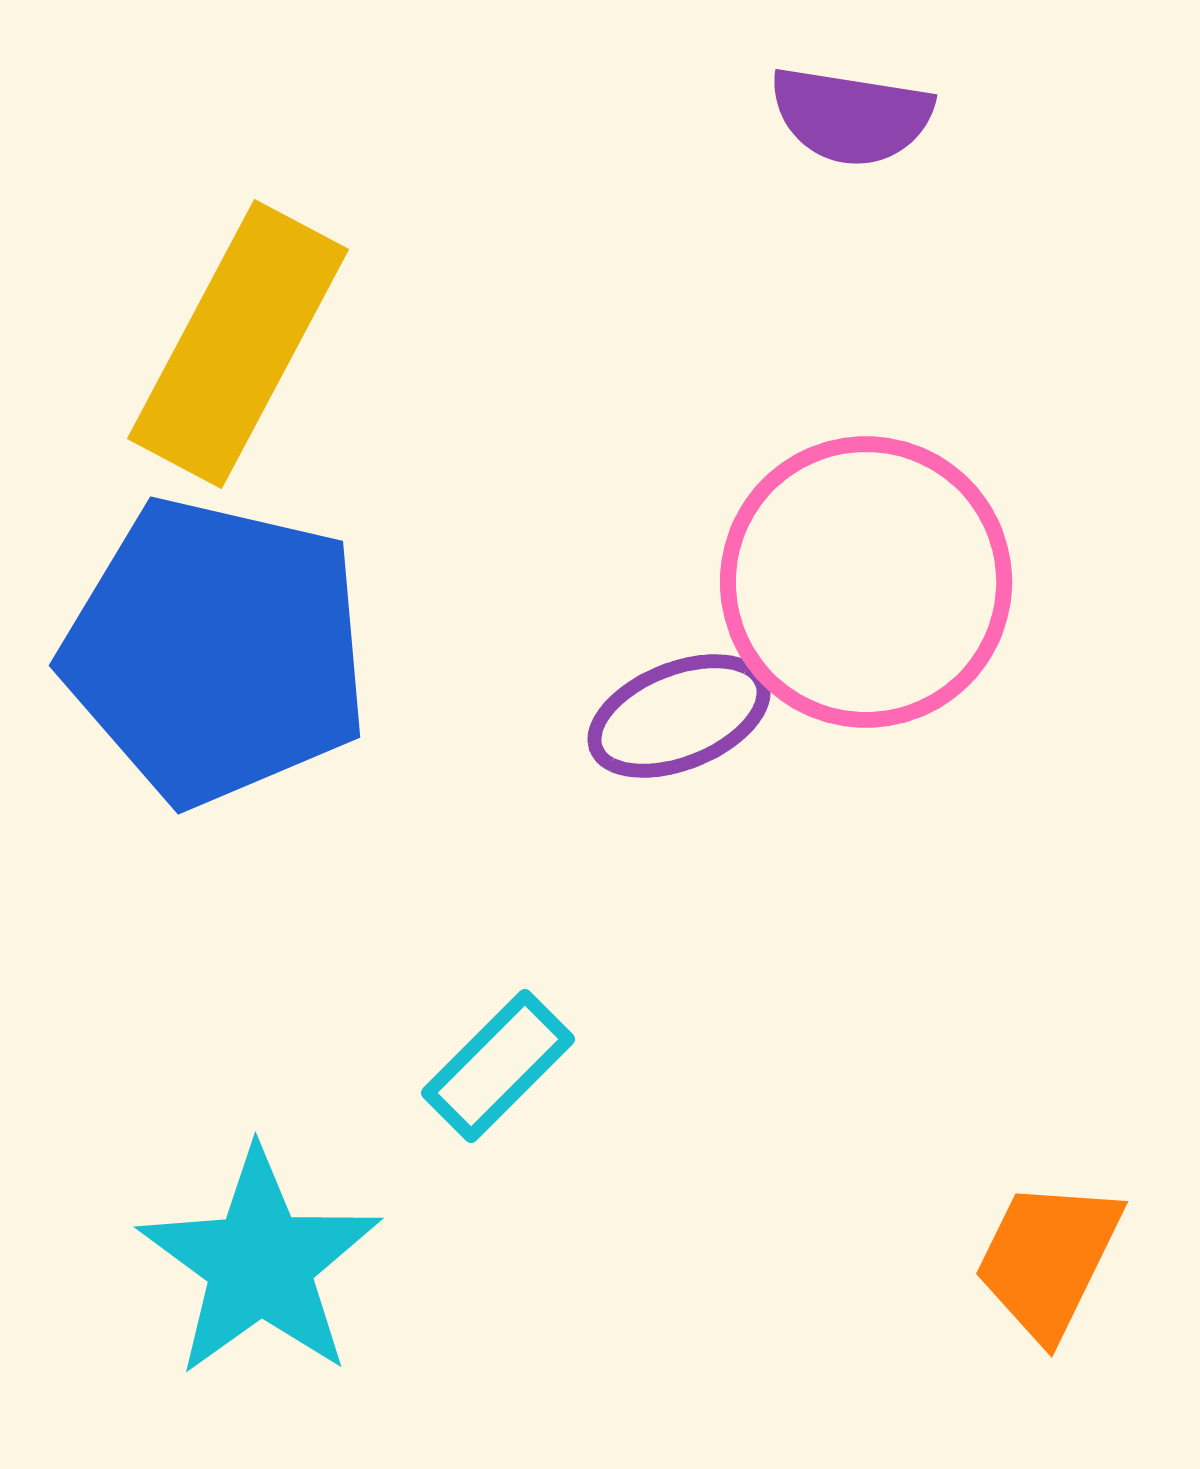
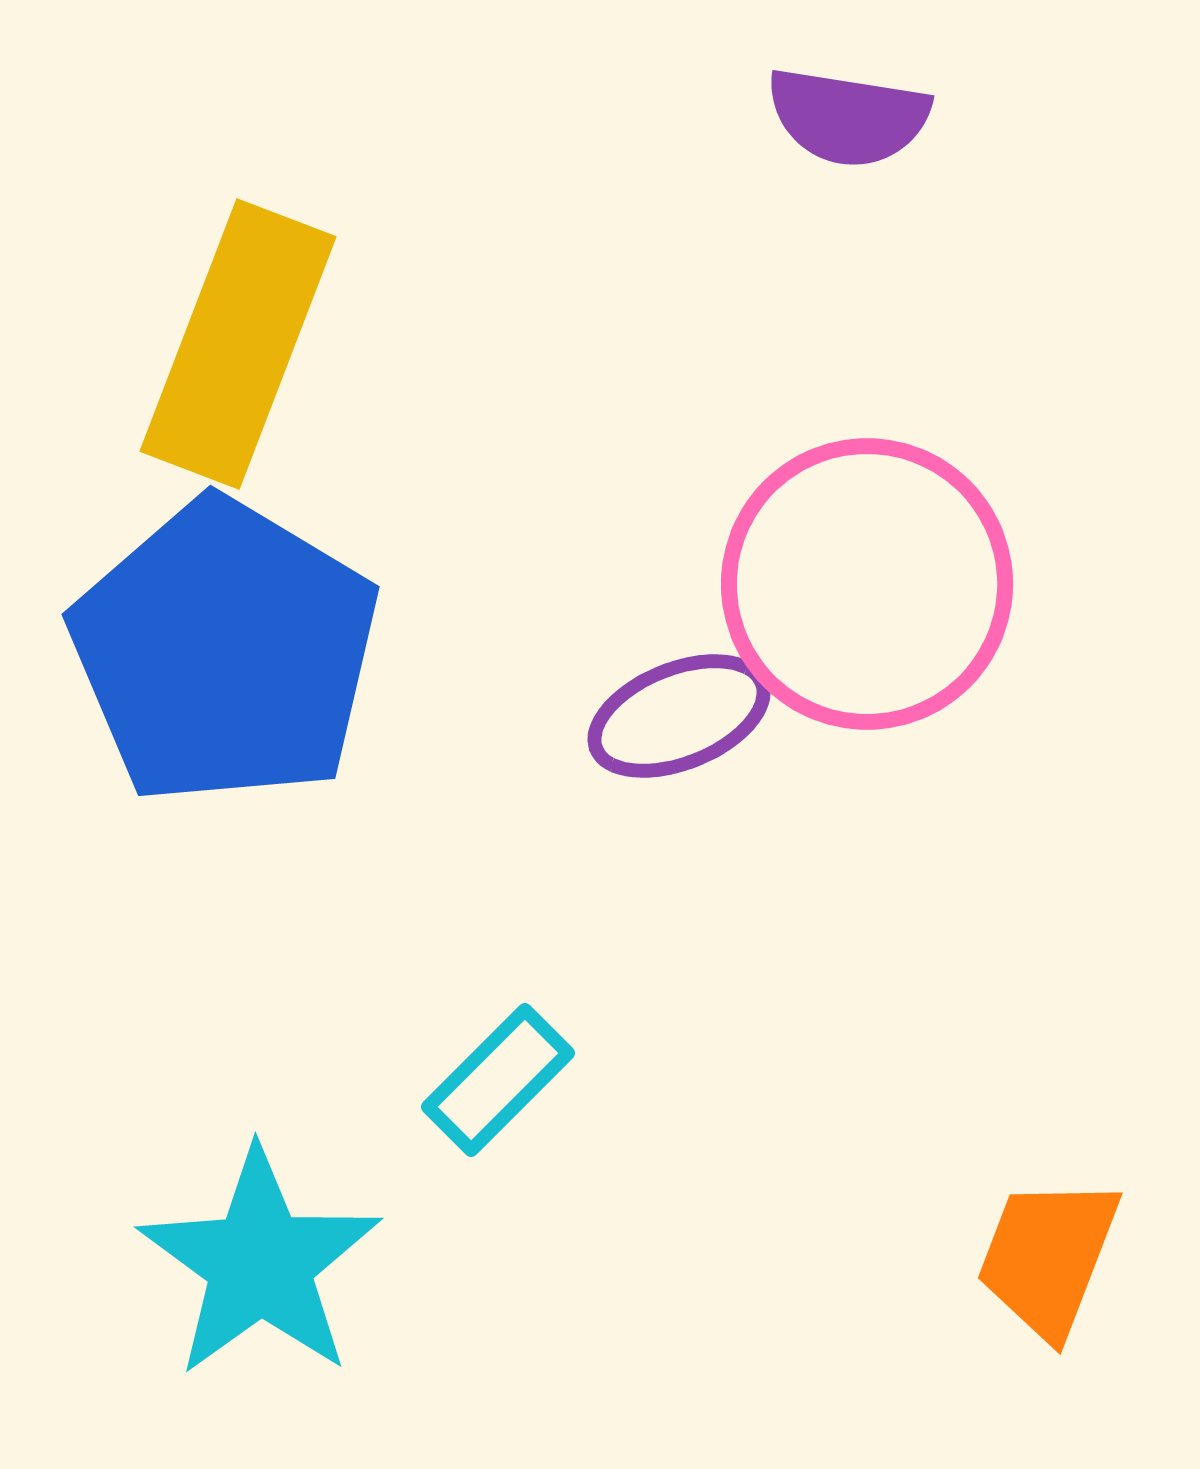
purple semicircle: moved 3 px left, 1 px down
yellow rectangle: rotated 7 degrees counterclockwise
pink circle: moved 1 px right, 2 px down
blue pentagon: moved 9 px right, 1 px down; rotated 18 degrees clockwise
cyan rectangle: moved 14 px down
orange trapezoid: moved 2 px up; rotated 5 degrees counterclockwise
